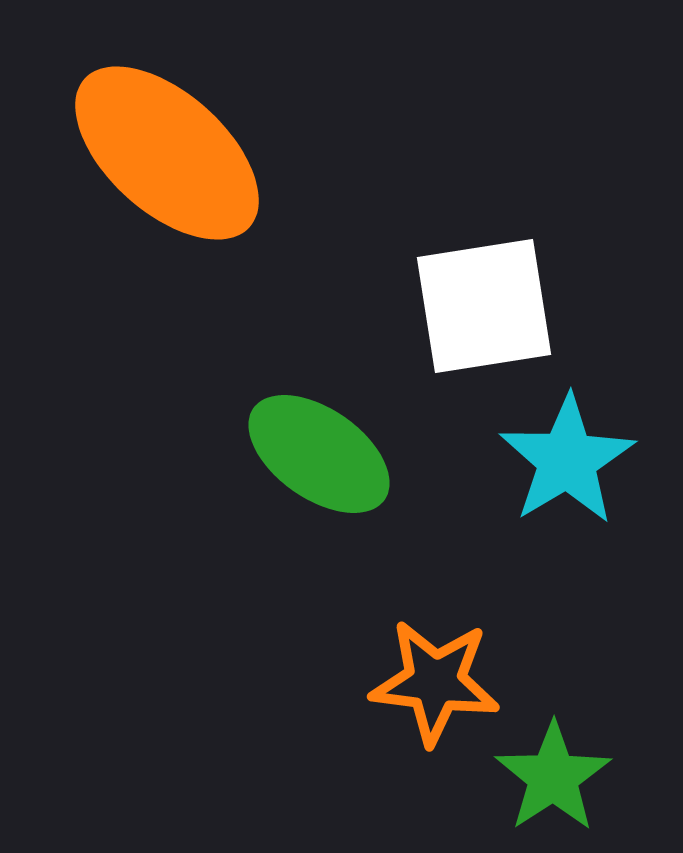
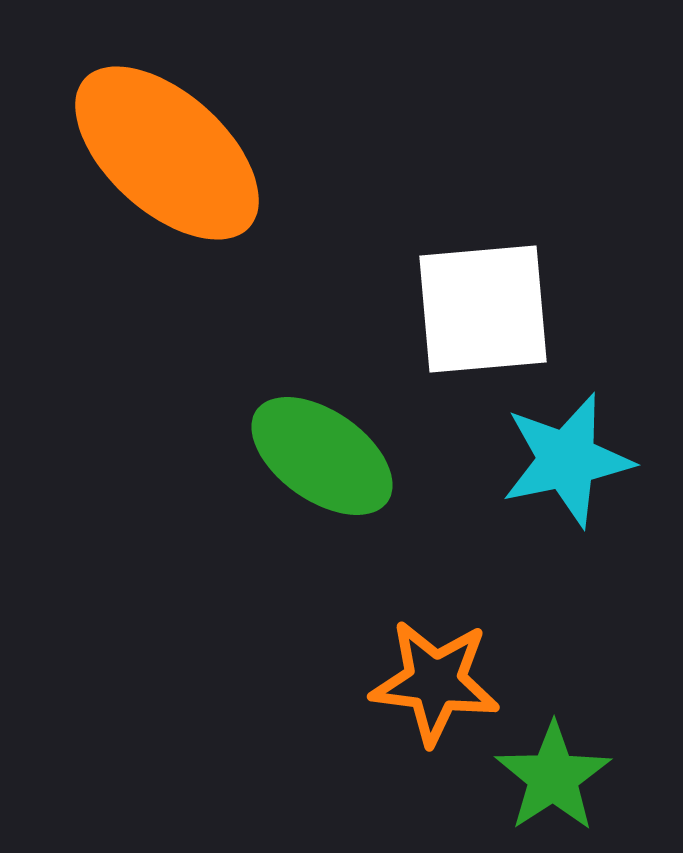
white square: moved 1 px left, 3 px down; rotated 4 degrees clockwise
green ellipse: moved 3 px right, 2 px down
cyan star: rotated 19 degrees clockwise
